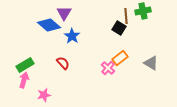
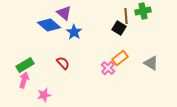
purple triangle: rotated 21 degrees counterclockwise
blue star: moved 2 px right, 4 px up
